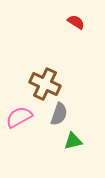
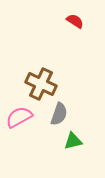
red semicircle: moved 1 px left, 1 px up
brown cross: moved 4 px left
